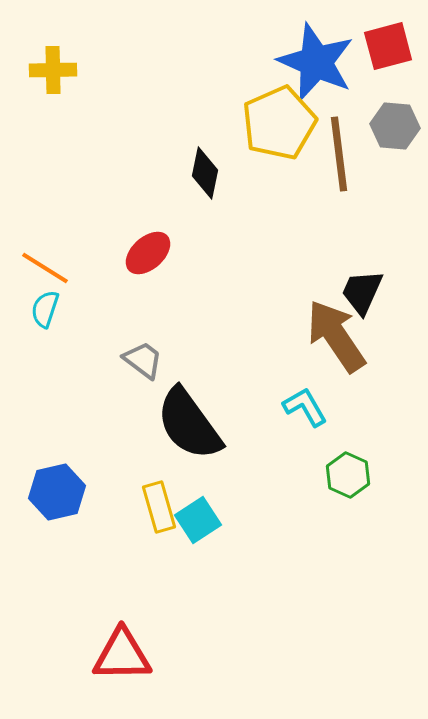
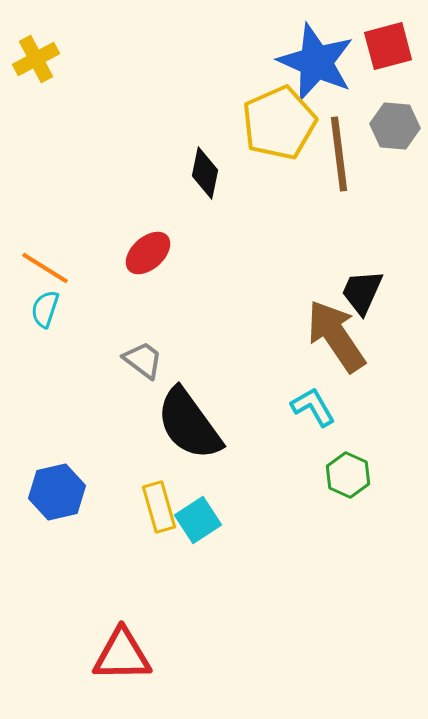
yellow cross: moved 17 px left, 11 px up; rotated 27 degrees counterclockwise
cyan L-shape: moved 8 px right
